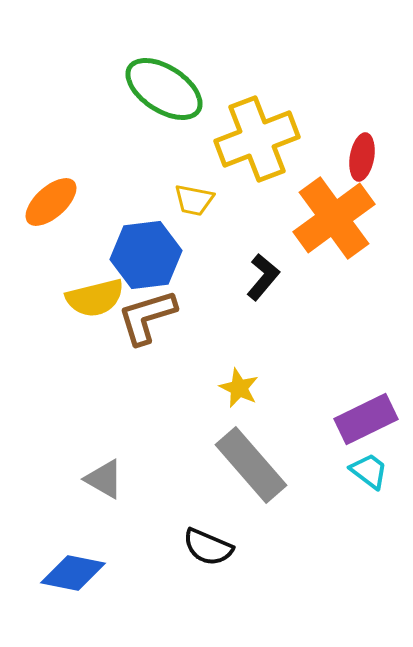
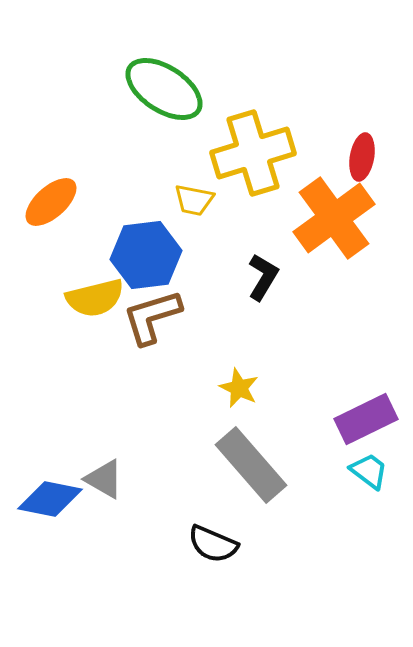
yellow cross: moved 4 px left, 14 px down; rotated 4 degrees clockwise
black L-shape: rotated 9 degrees counterclockwise
brown L-shape: moved 5 px right
black semicircle: moved 5 px right, 3 px up
blue diamond: moved 23 px left, 74 px up
